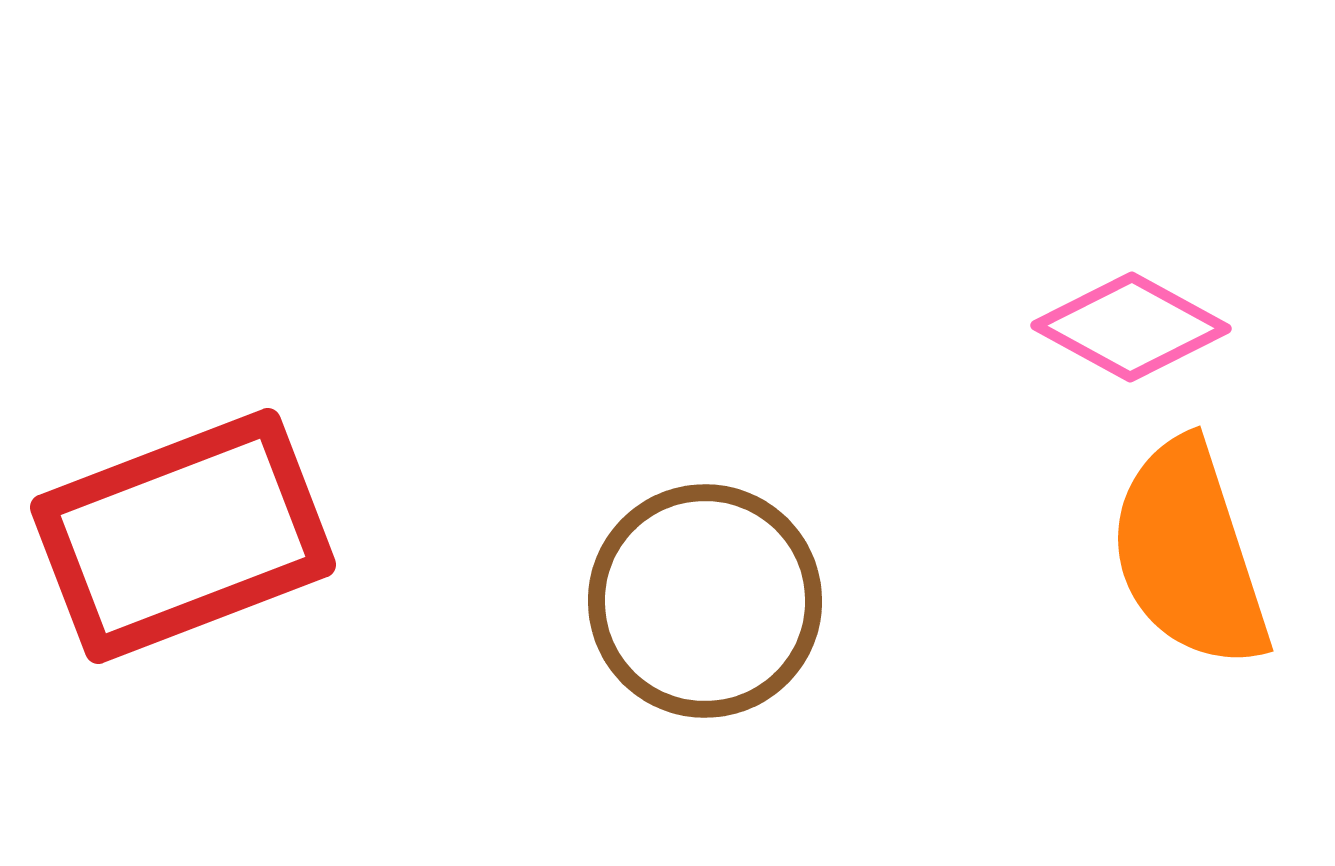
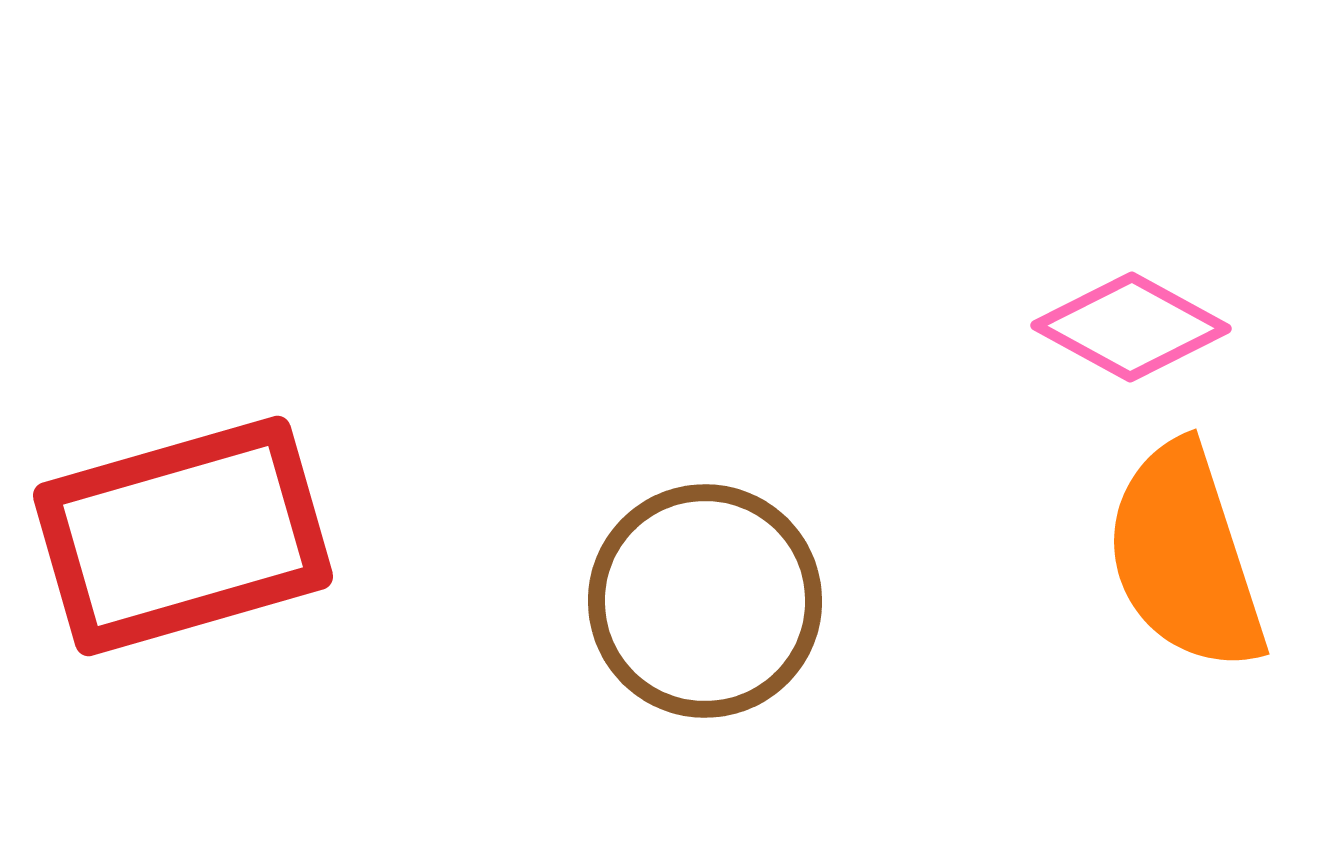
red rectangle: rotated 5 degrees clockwise
orange semicircle: moved 4 px left, 3 px down
